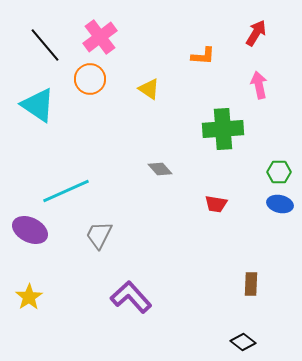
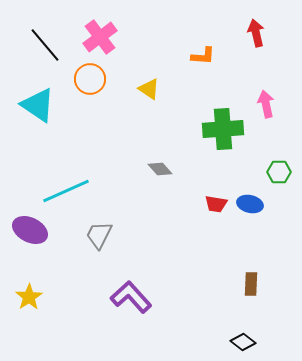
red arrow: rotated 44 degrees counterclockwise
pink arrow: moved 7 px right, 19 px down
blue ellipse: moved 30 px left
